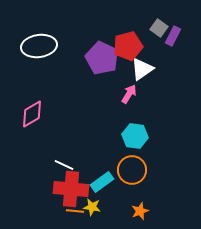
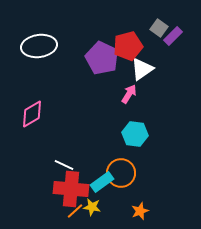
purple rectangle: rotated 18 degrees clockwise
cyan hexagon: moved 2 px up
orange circle: moved 11 px left, 3 px down
orange line: rotated 48 degrees counterclockwise
